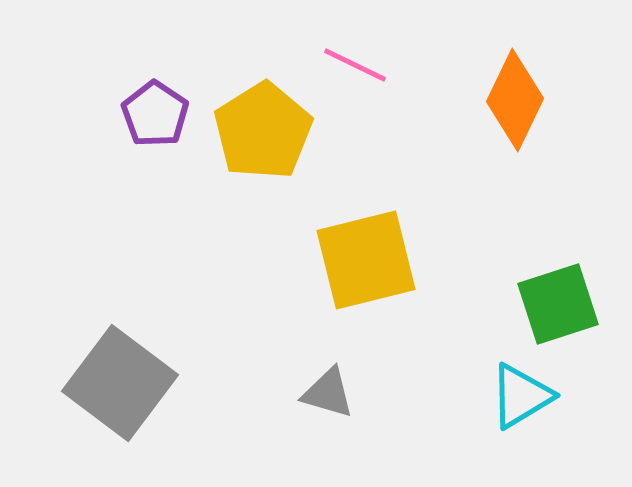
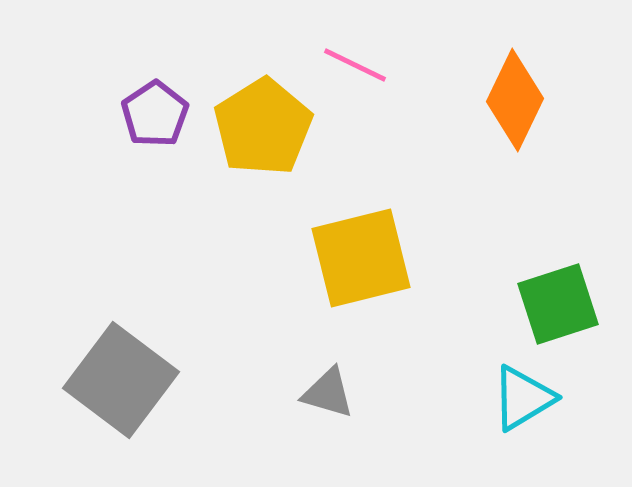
purple pentagon: rotated 4 degrees clockwise
yellow pentagon: moved 4 px up
yellow square: moved 5 px left, 2 px up
gray square: moved 1 px right, 3 px up
cyan triangle: moved 2 px right, 2 px down
